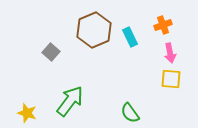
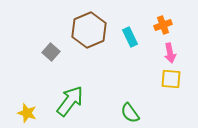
brown hexagon: moved 5 px left
